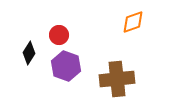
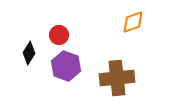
brown cross: moved 1 px up
